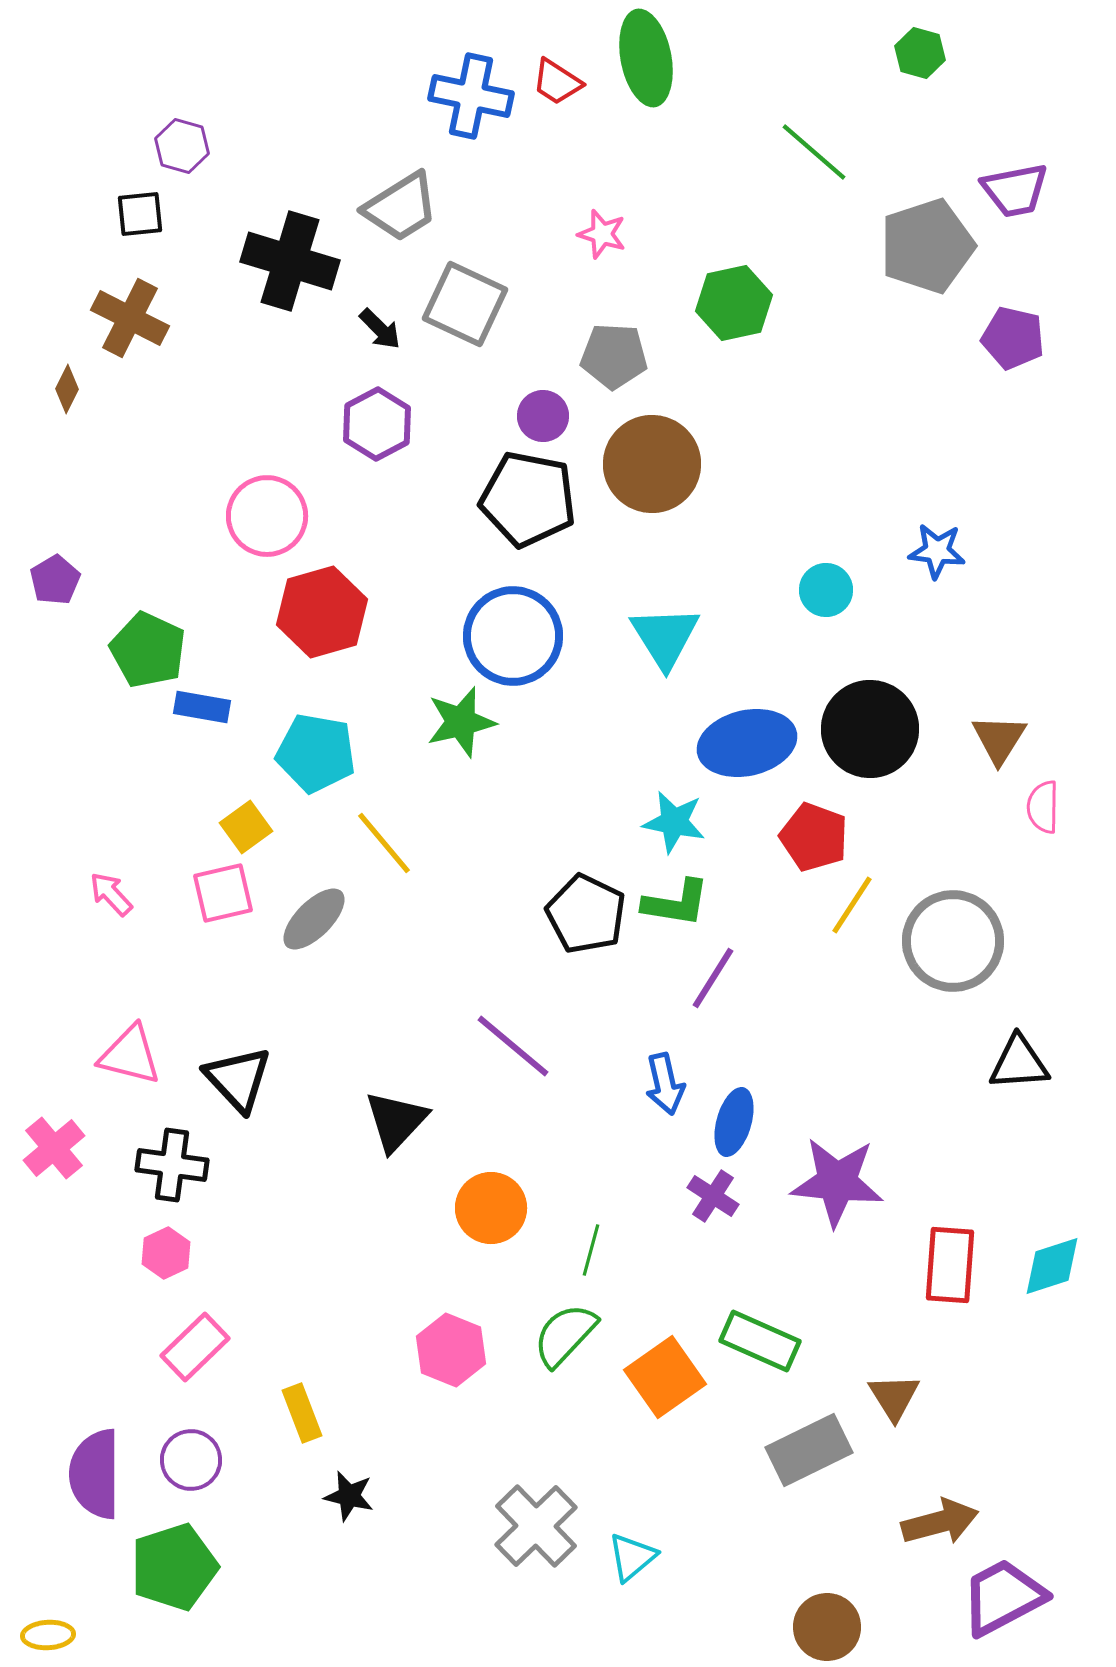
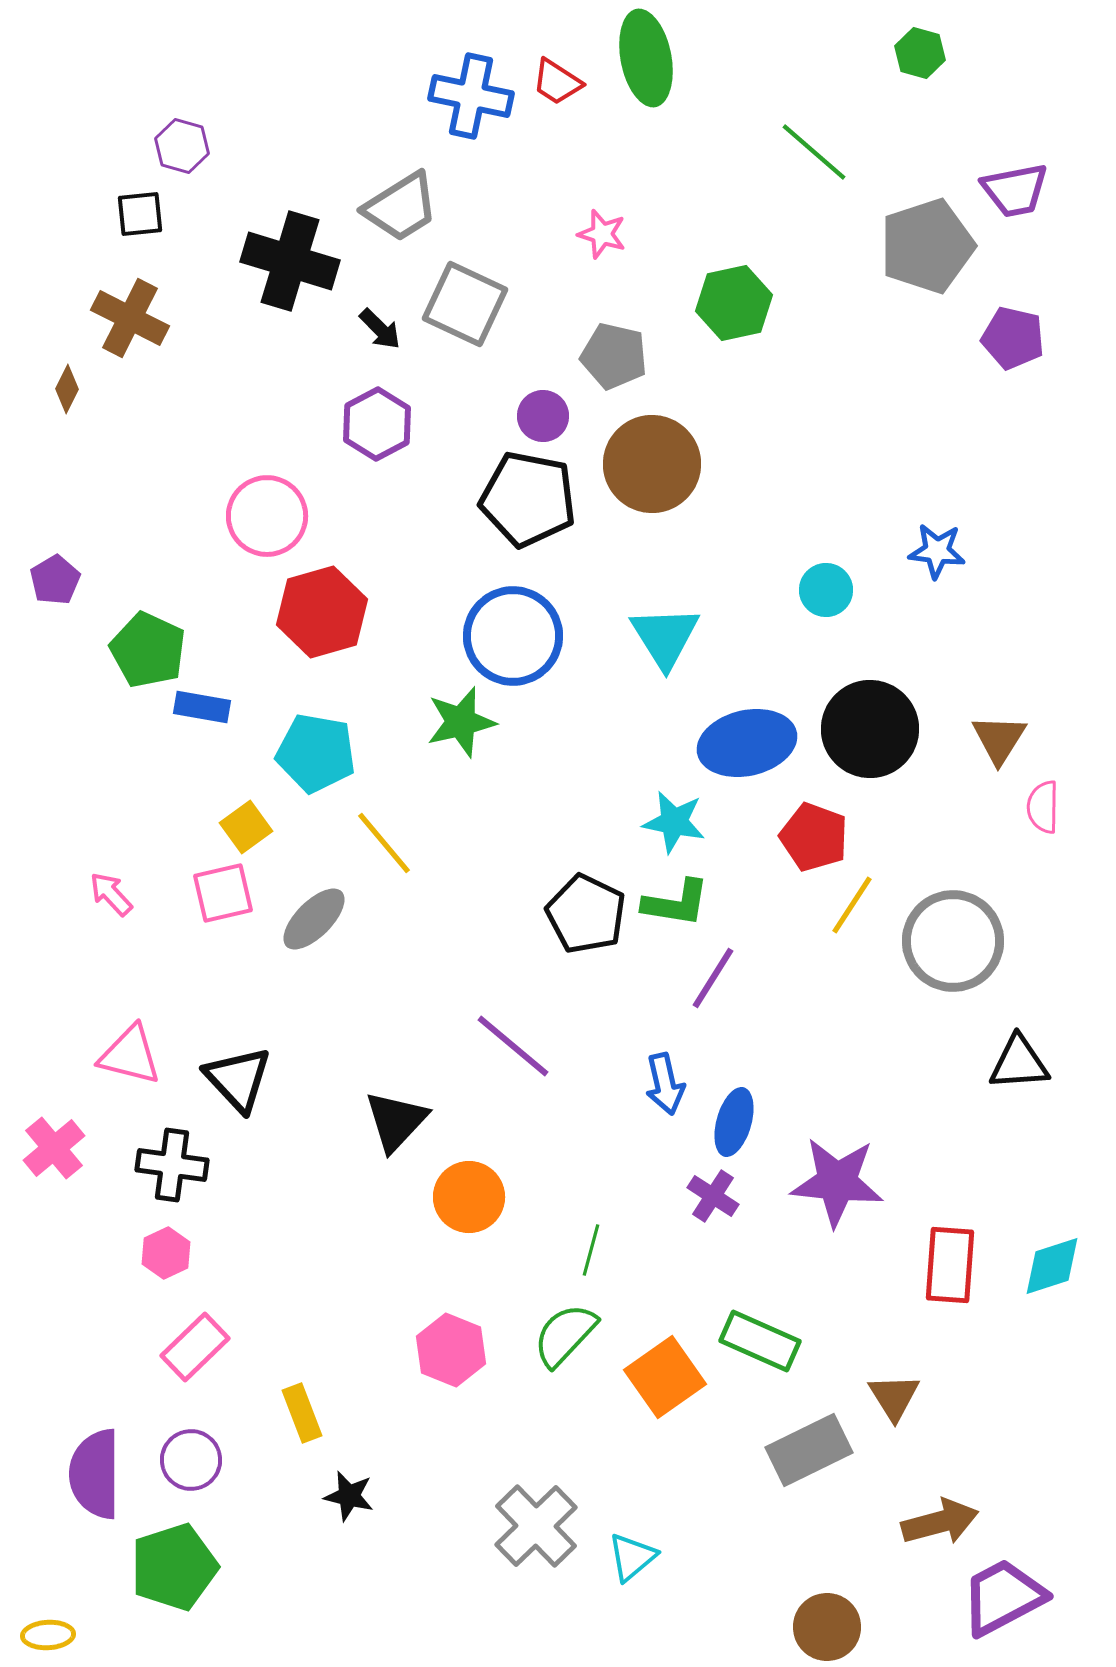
gray pentagon at (614, 356): rotated 10 degrees clockwise
orange circle at (491, 1208): moved 22 px left, 11 px up
